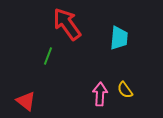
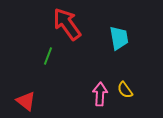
cyan trapezoid: rotated 15 degrees counterclockwise
